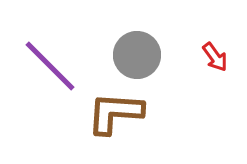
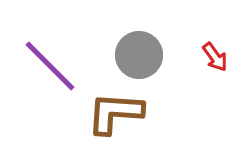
gray circle: moved 2 px right
